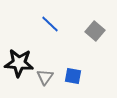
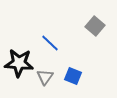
blue line: moved 19 px down
gray square: moved 5 px up
blue square: rotated 12 degrees clockwise
